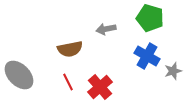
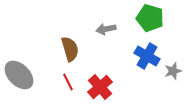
brown semicircle: rotated 95 degrees counterclockwise
